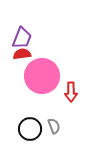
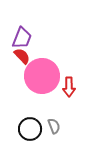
red semicircle: moved 2 px down; rotated 54 degrees clockwise
red arrow: moved 2 px left, 5 px up
